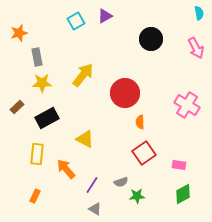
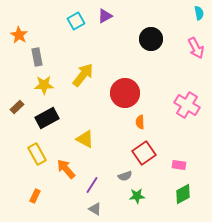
orange star: moved 2 px down; rotated 24 degrees counterclockwise
yellow star: moved 2 px right, 2 px down
yellow rectangle: rotated 35 degrees counterclockwise
gray semicircle: moved 4 px right, 6 px up
